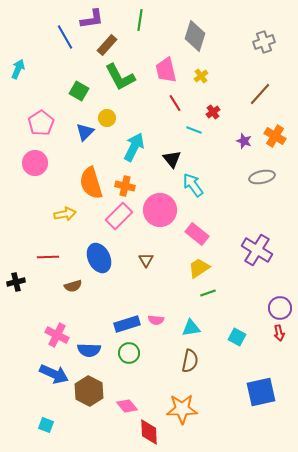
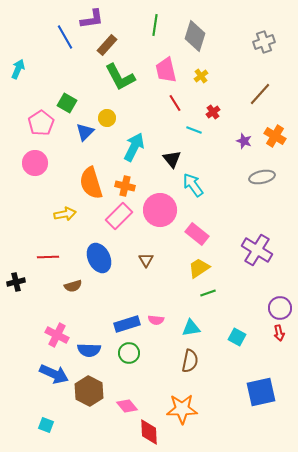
green line at (140, 20): moved 15 px right, 5 px down
green square at (79, 91): moved 12 px left, 12 px down
